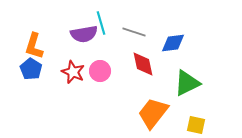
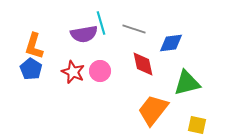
gray line: moved 3 px up
blue diamond: moved 2 px left
green triangle: rotated 12 degrees clockwise
orange trapezoid: moved 3 px up
yellow square: moved 1 px right
